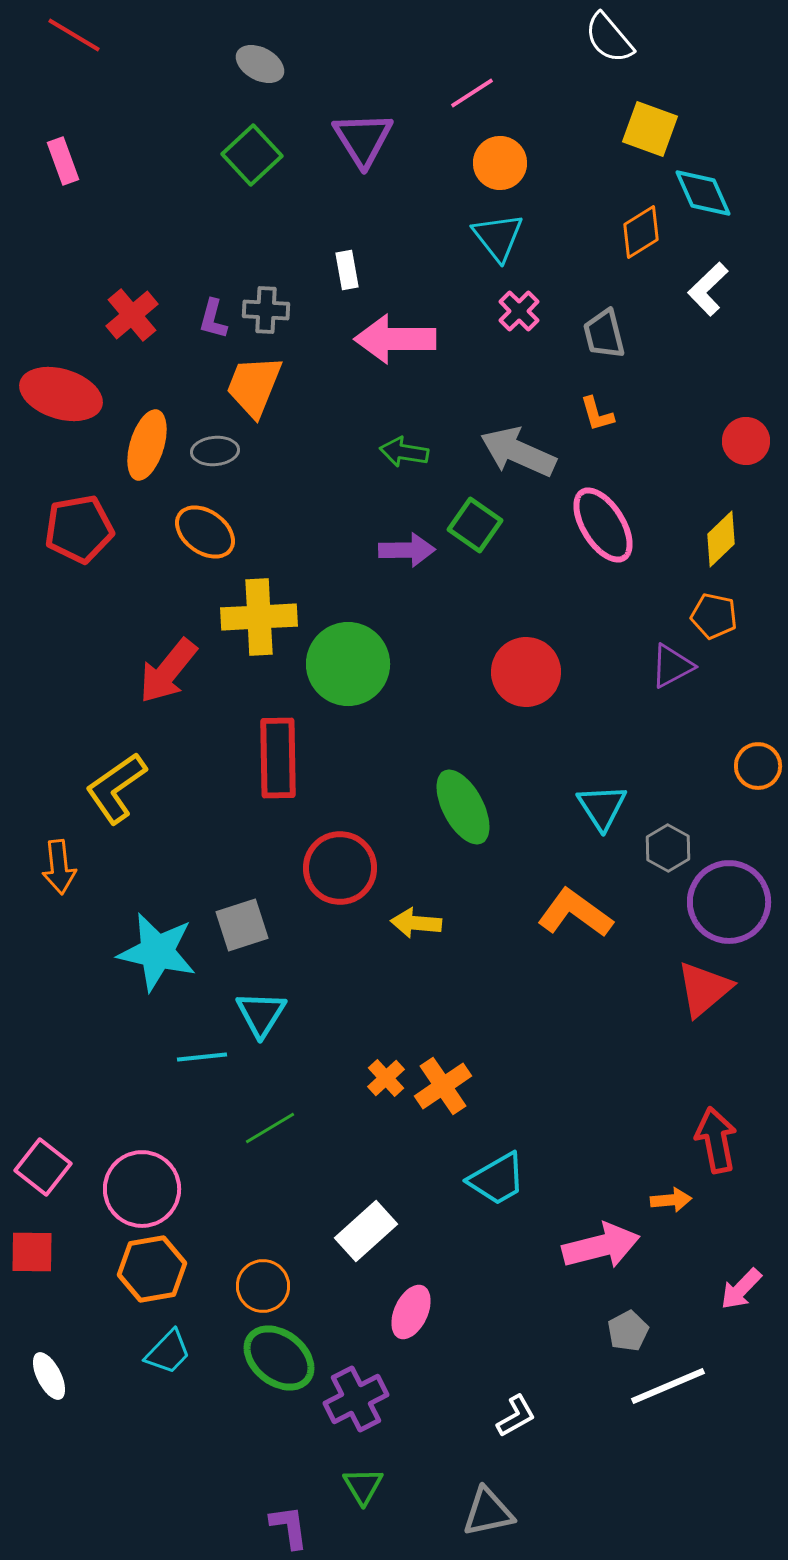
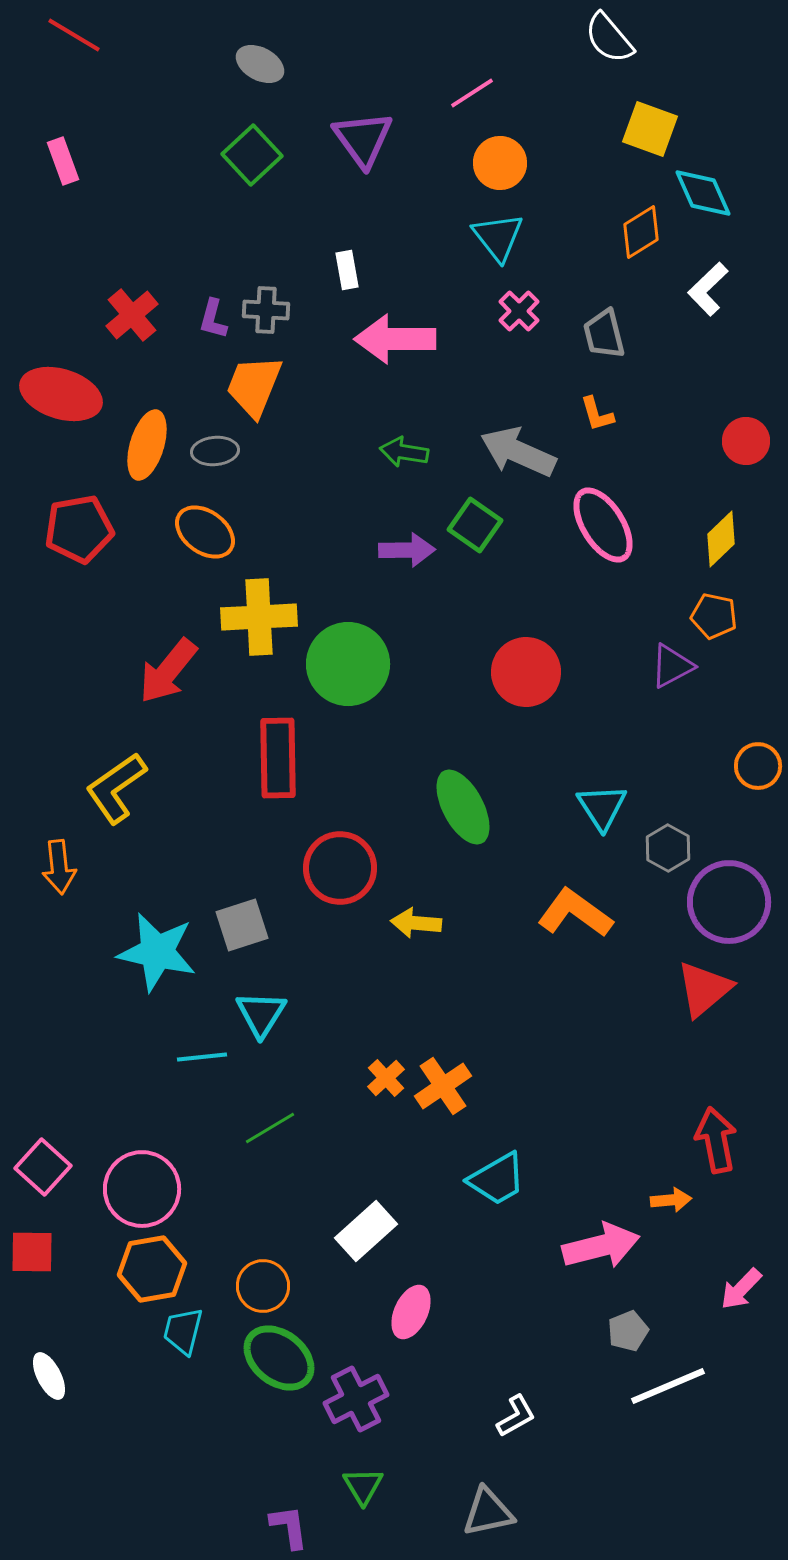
purple triangle at (363, 139): rotated 4 degrees counterclockwise
pink square at (43, 1167): rotated 4 degrees clockwise
gray pentagon at (628, 1331): rotated 6 degrees clockwise
cyan trapezoid at (168, 1352): moved 15 px right, 21 px up; rotated 150 degrees clockwise
